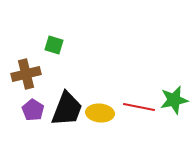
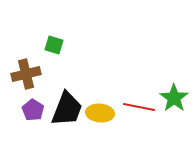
green star: moved 2 px up; rotated 24 degrees counterclockwise
